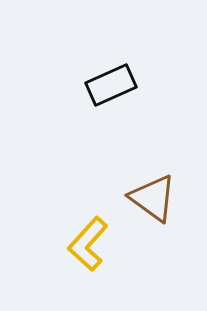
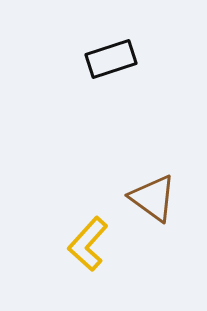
black rectangle: moved 26 px up; rotated 6 degrees clockwise
